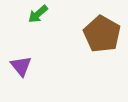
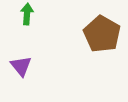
green arrow: moved 11 px left; rotated 135 degrees clockwise
